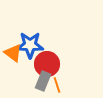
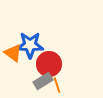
red circle: moved 2 px right
gray rectangle: rotated 36 degrees clockwise
